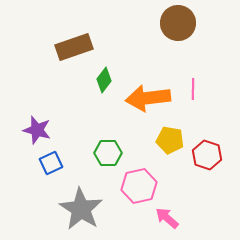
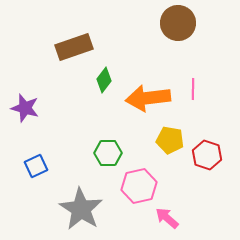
purple star: moved 12 px left, 22 px up
blue square: moved 15 px left, 3 px down
